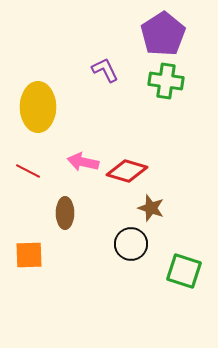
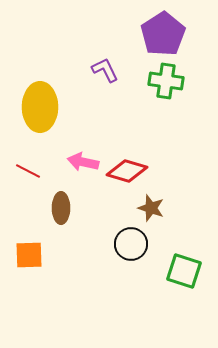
yellow ellipse: moved 2 px right
brown ellipse: moved 4 px left, 5 px up
